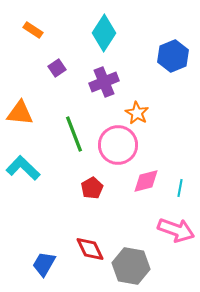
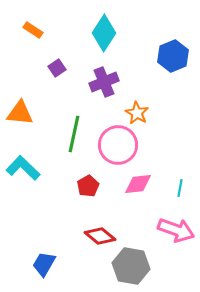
green line: rotated 33 degrees clockwise
pink diamond: moved 8 px left, 3 px down; rotated 8 degrees clockwise
red pentagon: moved 4 px left, 2 px up
red diamond: moved 10 px right, 13 px up; rotated 24 degrees counterclockwise
